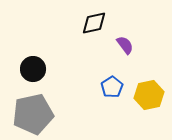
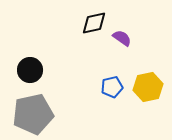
purple semicircle: moved 3 px left, 7 px up; rotated 18 degrees counterclockwise
black circle: moved 3 px left, 1 px down
blue pentagon: rotated 20 degrees clockwise
yellow hexagon: moved 1 px left, 8 px up
